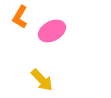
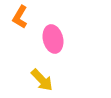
pink ellipse: moved 1 px right, 8 px down; rotated 76 degrees counterclockwise
